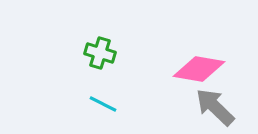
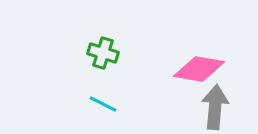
green cross: moved 3 px right
gray arrow: rotated 51 degrees clockwise
